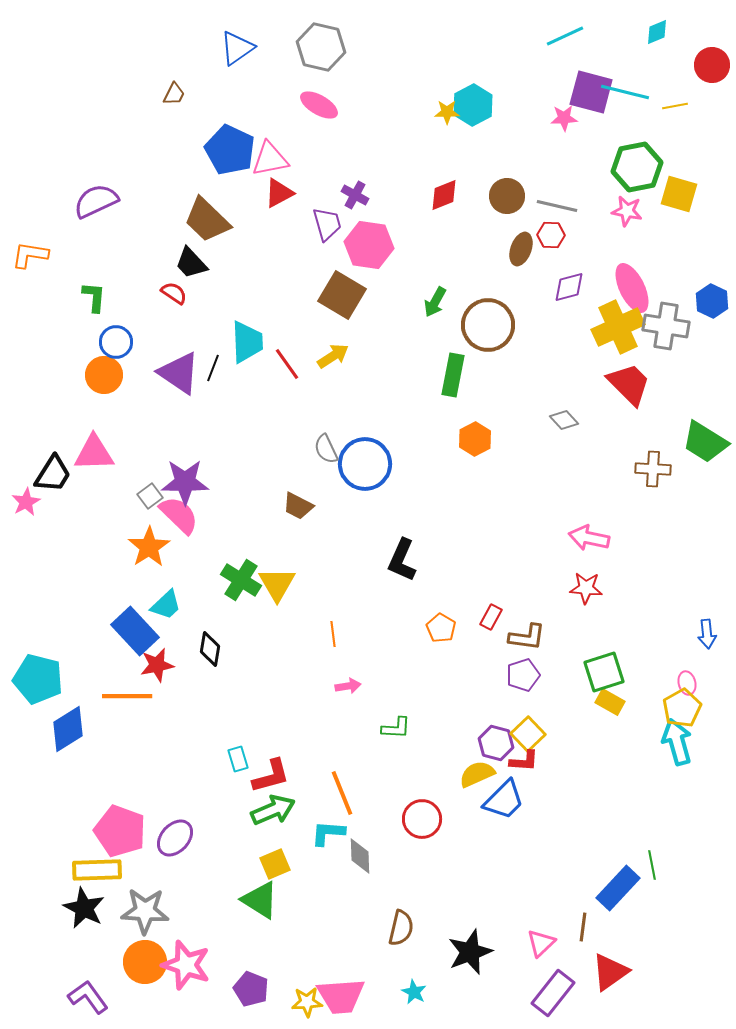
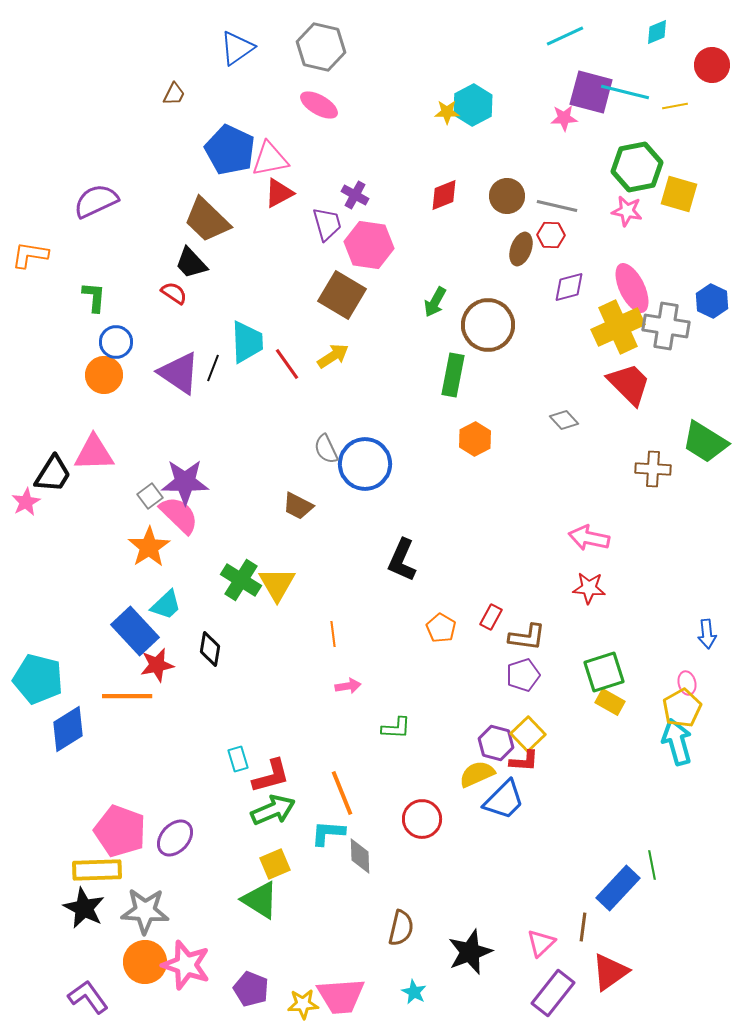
red star at (586, 588): moved 3 px right
yellow star at (307, 1002): moved 4 px left, 2 px down
